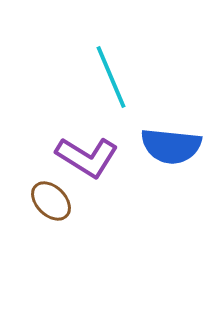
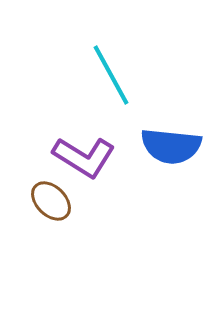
cyan line: moved 2 px up; rotated 6 degrees counterclockwise
purple L-shape: moved 3 px left
